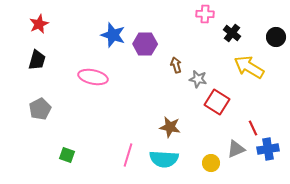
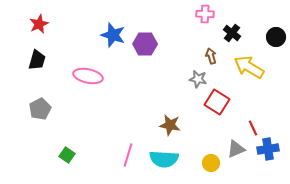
brown arrow: moved 35 px right, 9 px up
pink ellipse: moved 5 px left, 1 px up
brown star: moved 2 px up
green square: rotated 14 degrees clockwise
